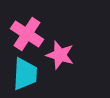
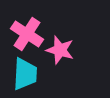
pink star: moved 5 px up
